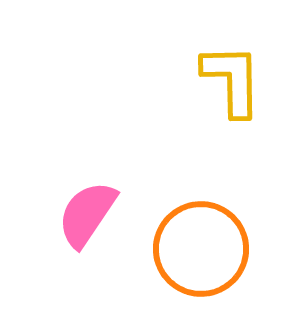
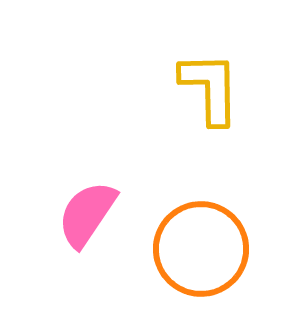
yellow L-shape: moved 22 px left, 8 px down
